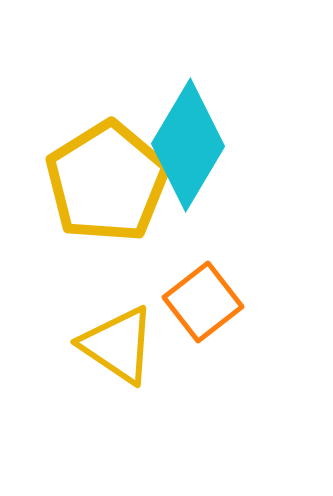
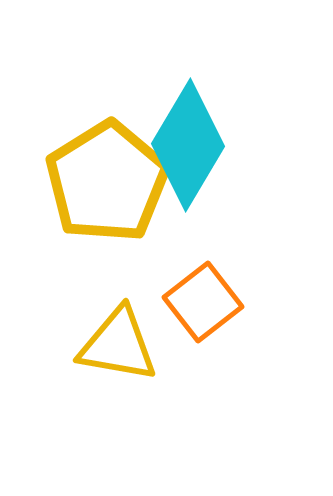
yellow triangle: rotated 24 degrees counterclockwise
